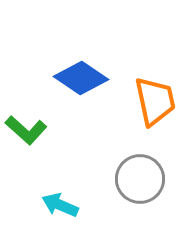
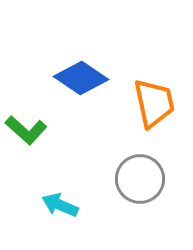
orange trapezoid: moved 1 px left, 2 px down
